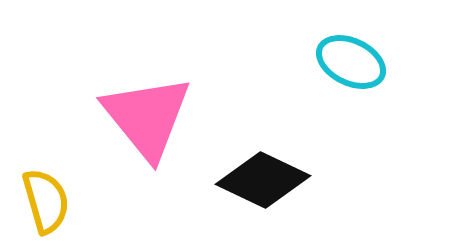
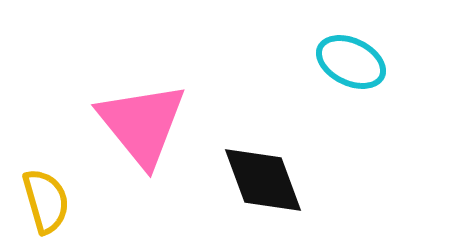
pink triangle: moved 5 px left, 7 px down
black diamond: rotated 44 degrees clockwise
